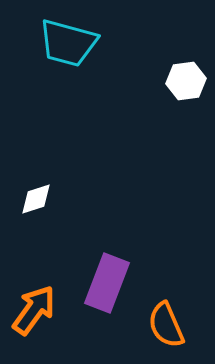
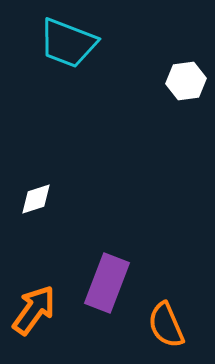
cyan trapezoid: rotated 6 degrees clockwise
